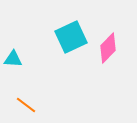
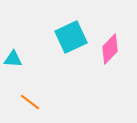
pink diamond: moved 2 px right, 1 px down
orange line: moved 4 px right, 3 px up
